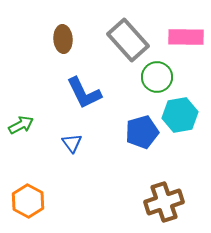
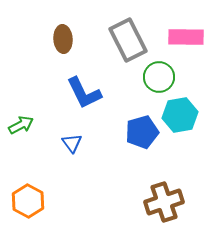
gray rectangle: rotated 15 degrees clockwise
green circle: moved 2 px right
